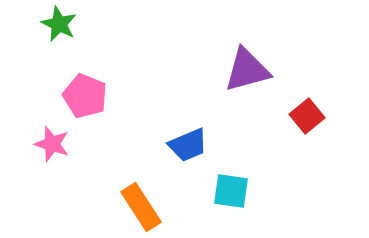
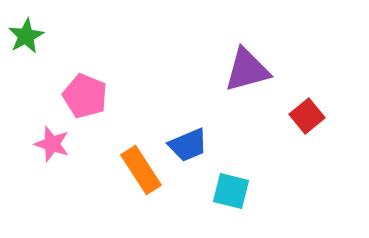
green star: moved 33 px left, 12 px down; rotated 18 degrees clockwise
cyan square: rotated 6 degrees clockwise
orange rectangle: moved 37 px up
